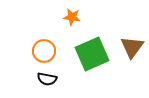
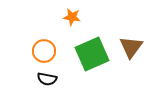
brown triangle: moved 1 px left
